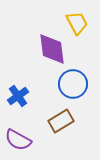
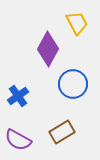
purple diamond: moved 4 px left; rotated 36 degrees clockwise
brown rectangle: moved 1 px right, 11 px down
